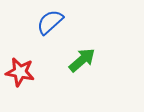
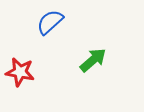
green arrow: moved 11 px right
